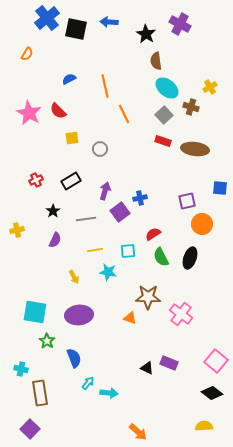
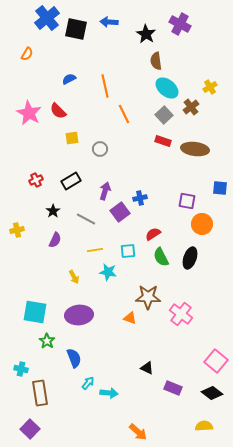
brown cross at (191, 107): rotated 35 degrees clockwise
purple square at (187, 201): rotated 24 degrees clockwise
gray line at (86, 219): rotated 36 degrees clockwise
purple rectangle at (169, 363): moved 4 px right, 25 px down
